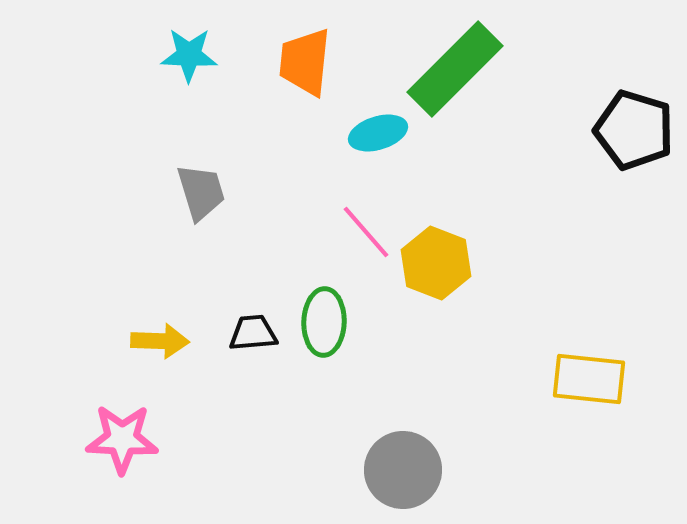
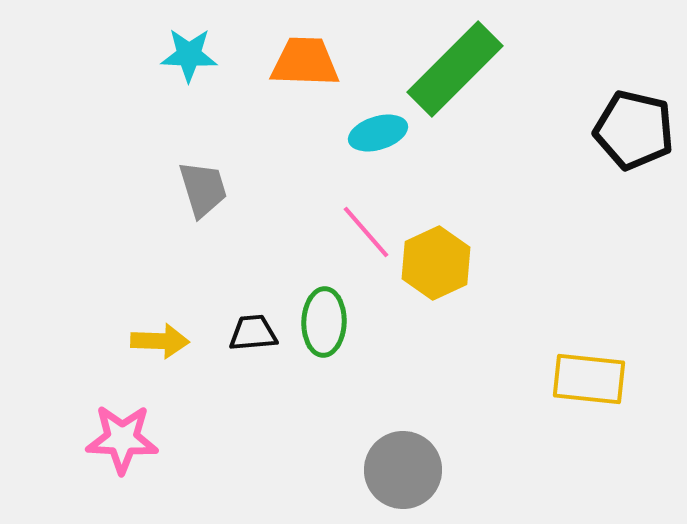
orange trapezoid: rotated 86 degrees clockwise
black pentagon: rotated 4 degrees counterclockwise
gray trapezoid: moved 2 px right, 3 px up
yellow hexagon: rotated 14 degrees clockwise
